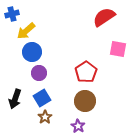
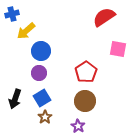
blue circle: moved 9 px right, 1 px up
